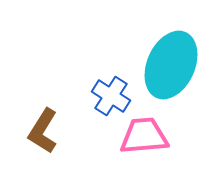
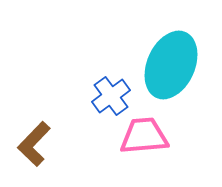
blue cross: rotated 21 degrees clockwise
brown L-shape: moved 9 px left, 13 px down; rotated 12 degrees clockwise
